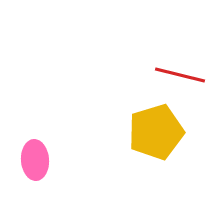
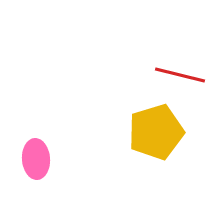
pink ellipse: moved 1 px right, 1 px up
